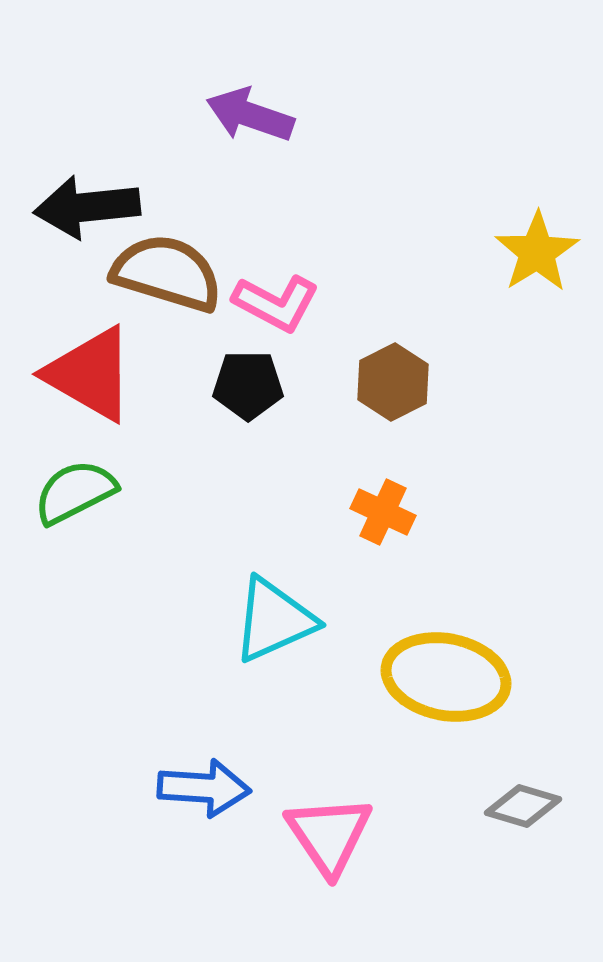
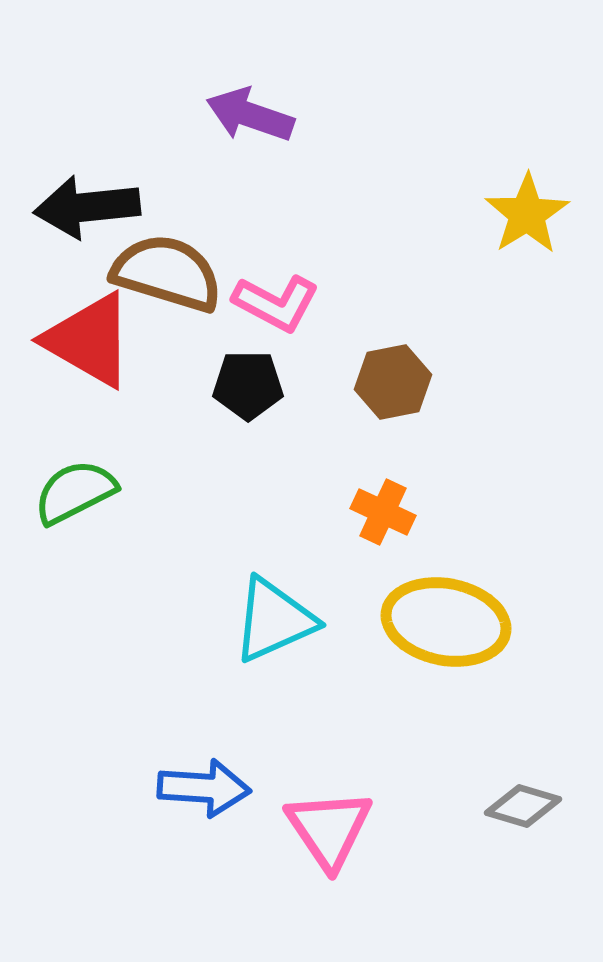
yellow star: moved 10 px left, 38 px up
red triangle: moved 1 px left, 34 px up
brown hexagon: rotated 16 degrees clockwise
yellow ellipse: moved 55 px up
pink triangle: moved 6 px up
